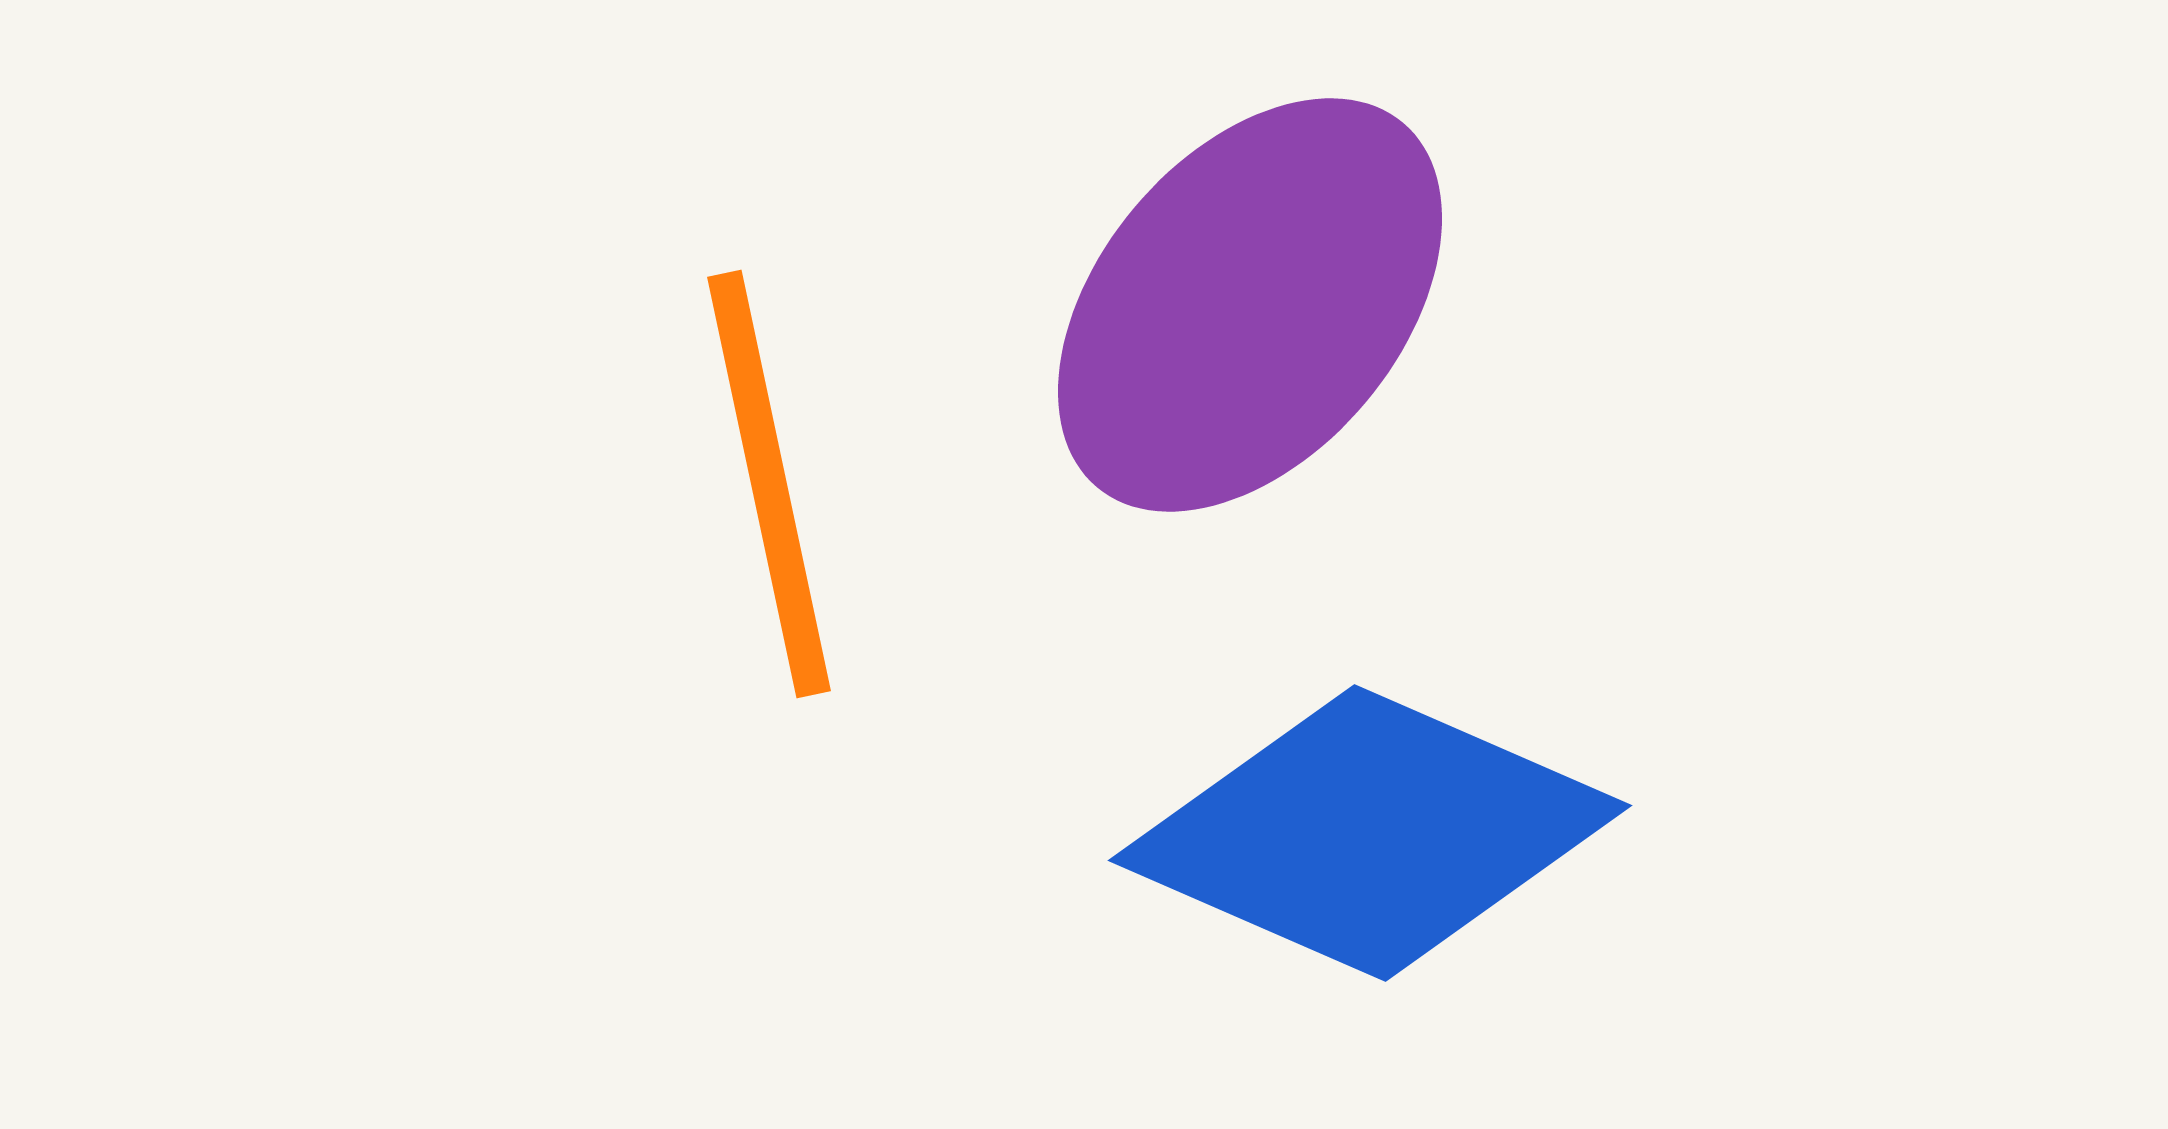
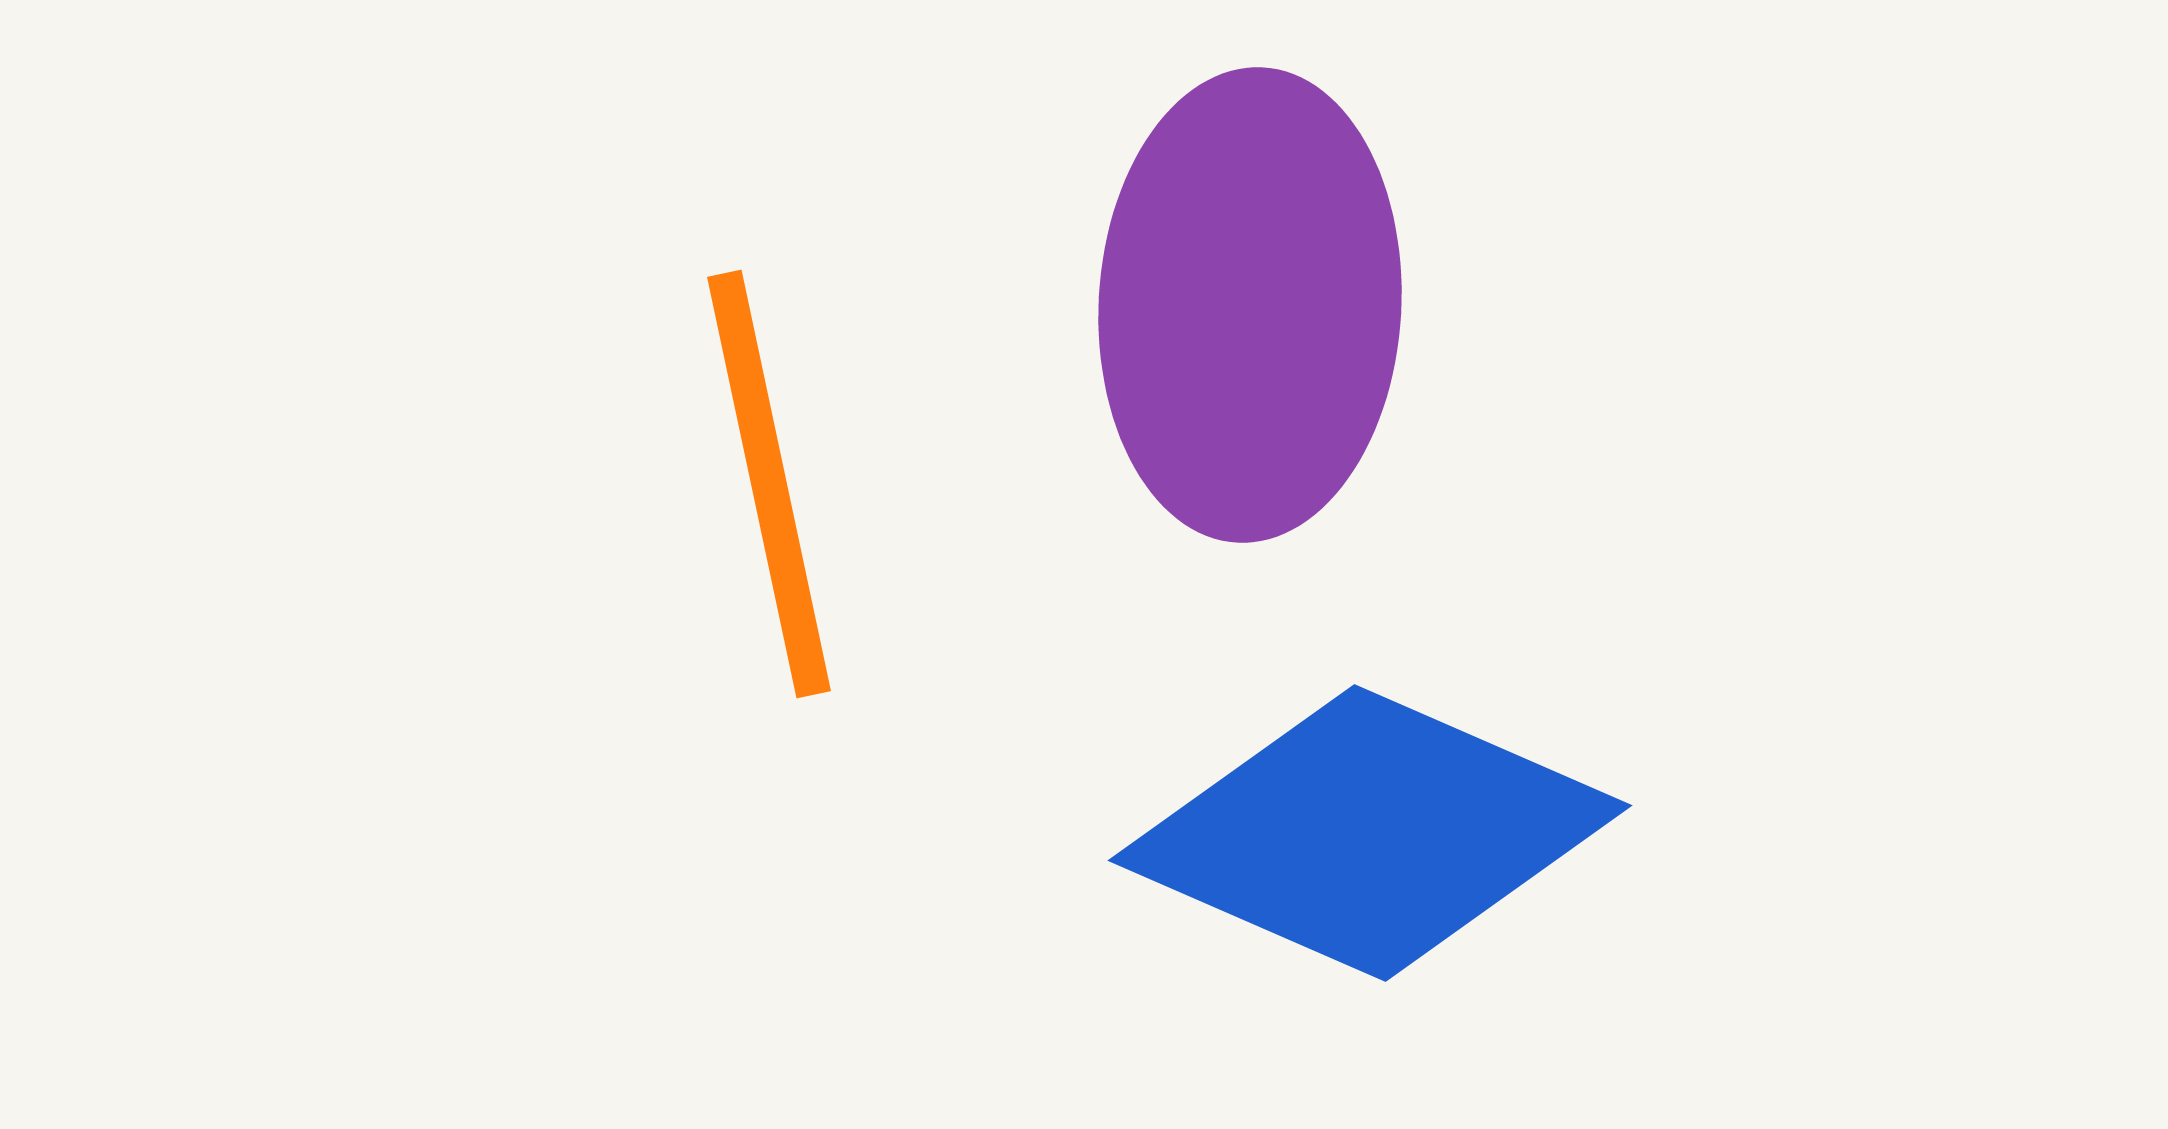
purple ellipse: rotated 37 degrees counterclockwise
